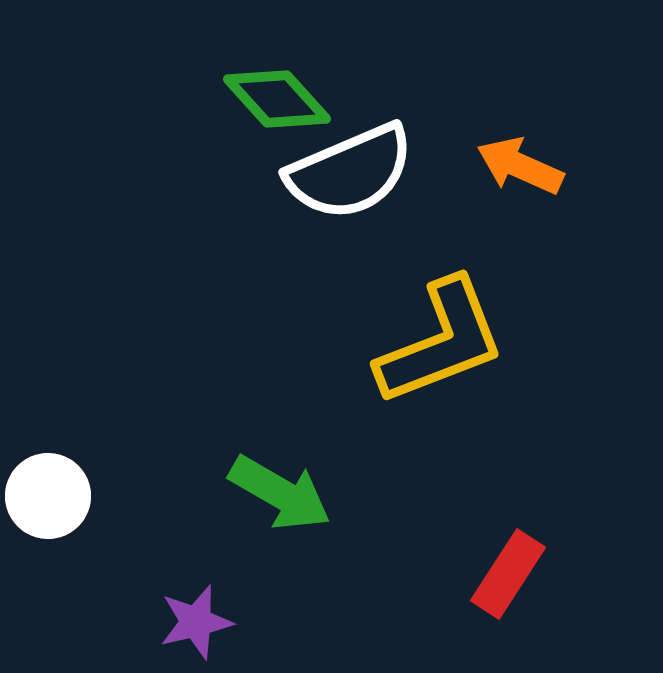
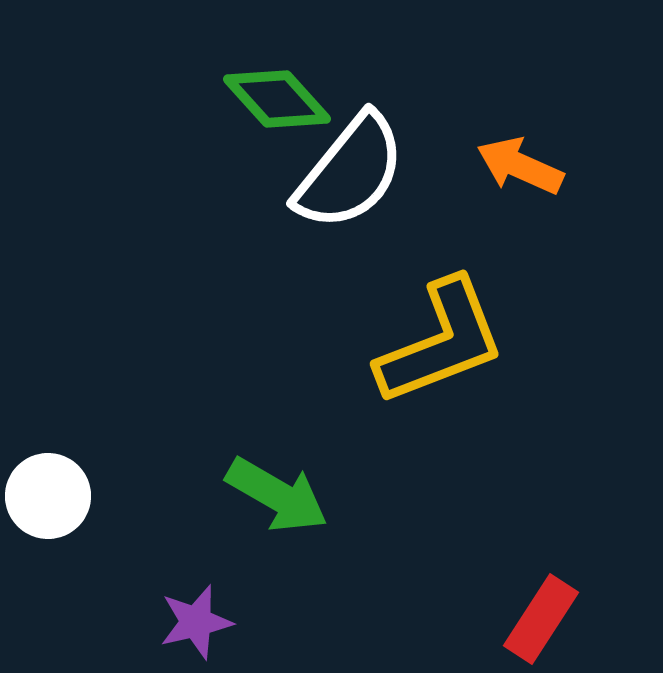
white semicircle: rotated 28 degrees counterclockwise
green arrow: moved 3 px left, 2 px down
red rectangle: moved 33 px right, 45 px down
